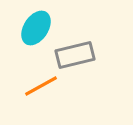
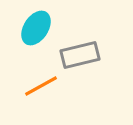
gray rectangle: moved 5 px right
